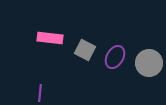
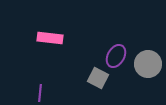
gray square: moved 13 px right, 28 px down
purple ellipse: moved 1 px right, 1 px up
gray circle: moved 1 px left, 1 px down
